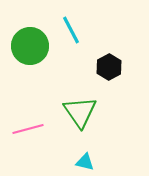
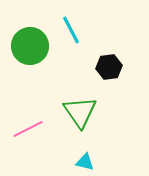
black hexagon: rotated 20 degrees clockwise
pink line: rotated 12 degrees counterclockwise
